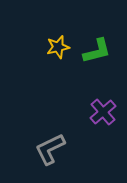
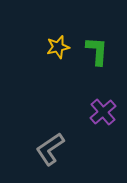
green L-shape: rotated 72 degrees counterclockwise
gray L-shape: rotated 8 degrees counterclockwise
